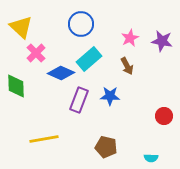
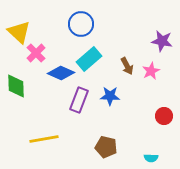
yellow triangle: moved 2 px left, 5 px down
pink star: moved 21 px right, 33 px down
